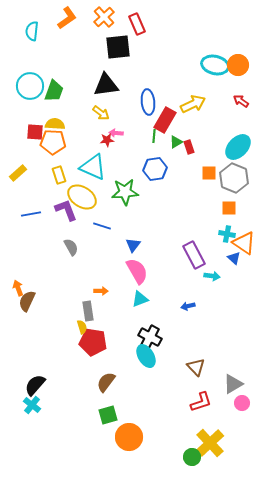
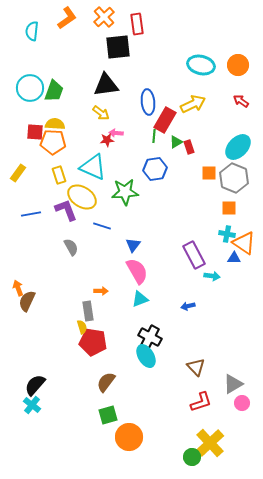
red rectangle at (137, 24): rotated 15 degrees clockwise
cyan ellipse at (215, 65): moved 14 px left
cyan circle at (30, 86): moved 2 px down
yellow rectangle at (18, 173): rotated 12 degrees counterclockwise
blue triangle at (234, 258): rotated 40 degrees counterclockwise
